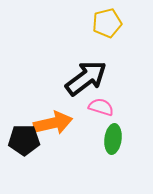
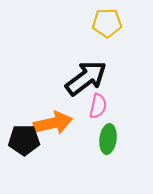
yellow pentagon: rotated 12 degrees clockwise
pink semicircle: moved 3 px left, 1 px up; rotated 85 degrees clockwise
green ellipse: moved 5 px left
